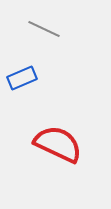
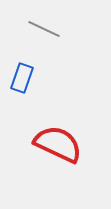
blue rectangle: rotated 48 degrees counterclockwise
